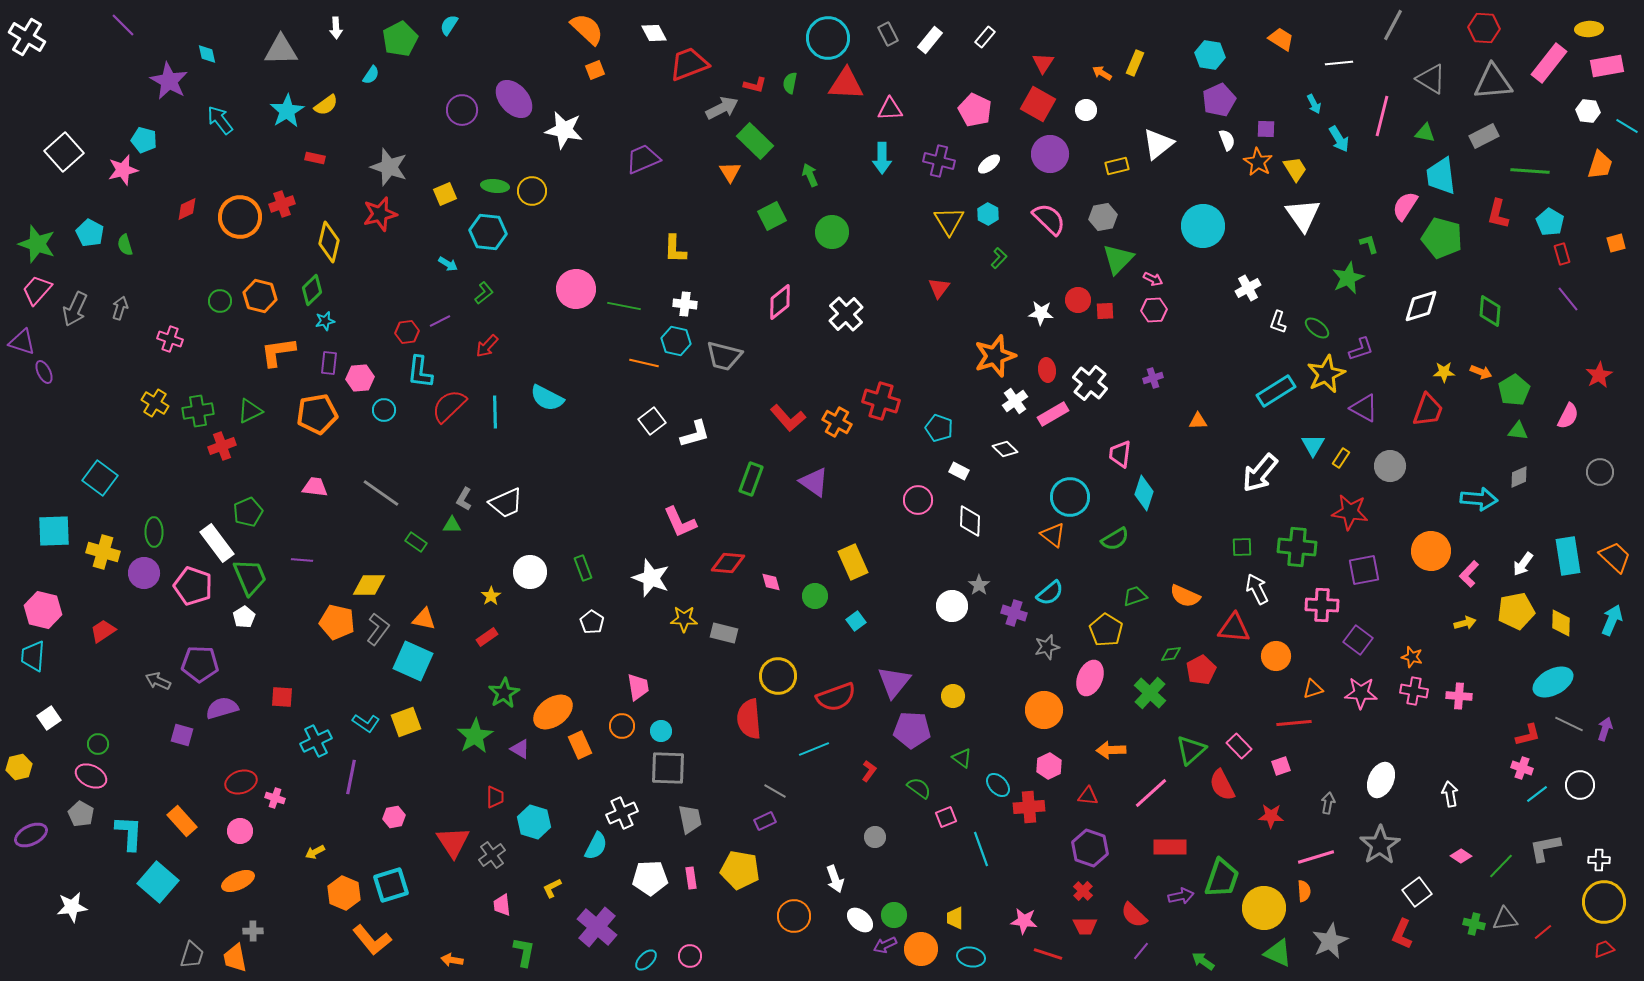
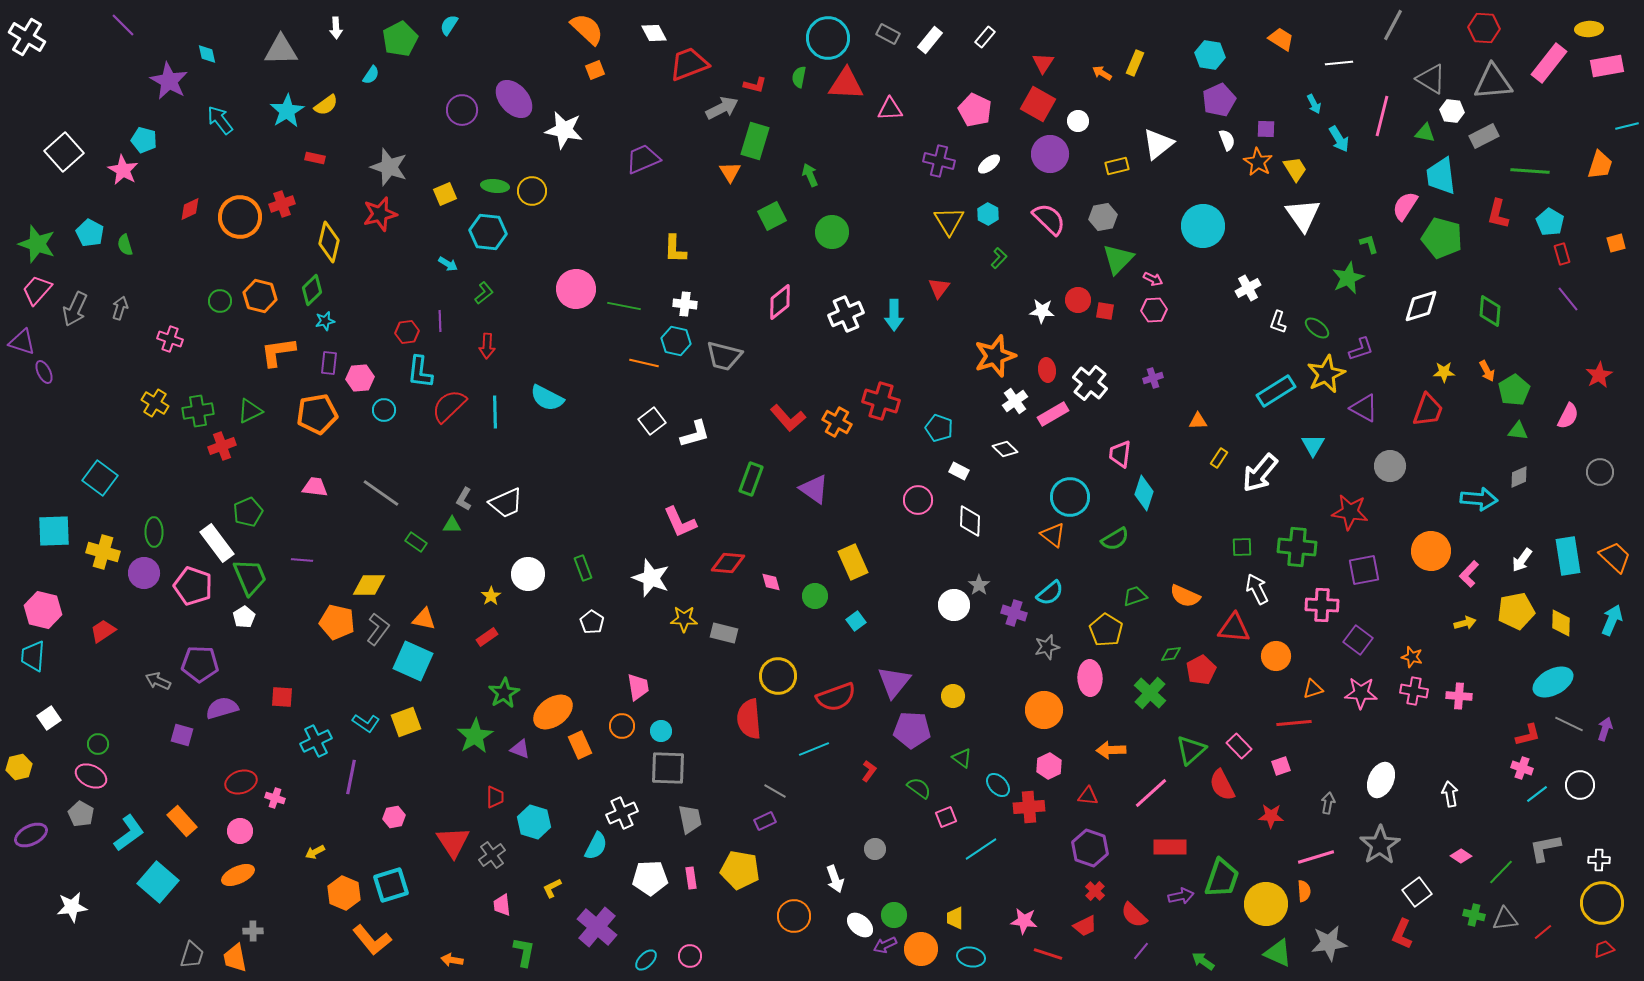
gray rectangle at (888, 34): rotated 35 degrees counterclockwise
green semicircle at (790, 83): moved 9 px right, 6 px up
white circle at (1086, 110): moved 8 px left, 11 px down
white hexagon at (1588, 111): moved 136 px left
cyan line at (1627, 126): rotated 45 degrees counterclockwise
green rectangle at (755, 141): rotated 63 degrees clockwise
cyan arrow at (882, 158): moved 12 px right, 157 px down
pink star at (123, 170): rotated 28 degrees counterclockwise
red diamond at (187, 209): moved 3 px right
red square at (1105, 311): rotated 12 degrees clockwise
white star at (1041, 313): moved 1 px right, 2 px up
white cross at (846, 314): rotated 20 degrees clockwise
purple line at (440, 321): rotated 65 degrees counterclockwise
red arrow at (487, 346): rotated 40 degrees counterclockwise
orange arrow at (1481, 372): moved 6 px right, 1 px up; rotated 40 degrees clockwise
yellow rectangle at (1341, 458): moved 122 px left
purple triangle at (814, 482): moved 7 px down
white arrow at (1523, 564): moved 1 px left, 4 px up
white circle at (530, 572): moved 2 px left, 2 px down
white circle at (952, 606): moved 2 px right, 1 px up
pink ellipse at (1090, 678): rotated 24 degrees counterclockwise
purple triangle at (520, 749): rotated 10 degrees counterclockwise
cyan L-shape at (129, 833): rotated 51 degrees clockwise
gray circle at (875, 837): moved 12 px down
cyan line at (981, 849): rotated 76 degrees clockwise
green line at (1501, 866): moved 6 px down
orange ellipse at (238, 881): moved 6 px up
red cross at (1083, 891): moved 12 px right
yellow circle at (1604, 902): moved 2 px left, 1 px down
yellow circle at (1264, 908): moved 2 px right, 4 px up
white ellipse at (860, 920): moved 5 px down
green cross at (1474, 924): moved 9 px up
red trapezoid at (1085, 926): rotated 25 degrees counterclockwise
gray star at (1330, 941): moved 1 px left, 2 px down; rotated 18 degrees clockwise
